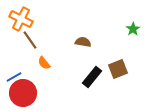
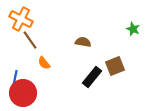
green star: rotated 16 degrees counterclockwise
brown square: moved 3 px left, 3 px up
blue line: moved 1 px right, 1 px down; rotated 49 degrees counterclockwise
